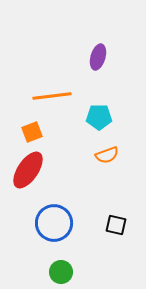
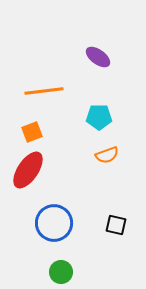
purple ellipse: rotated 70 degrees counterclockwise
orange line: moved 8 px left, 5 px up
